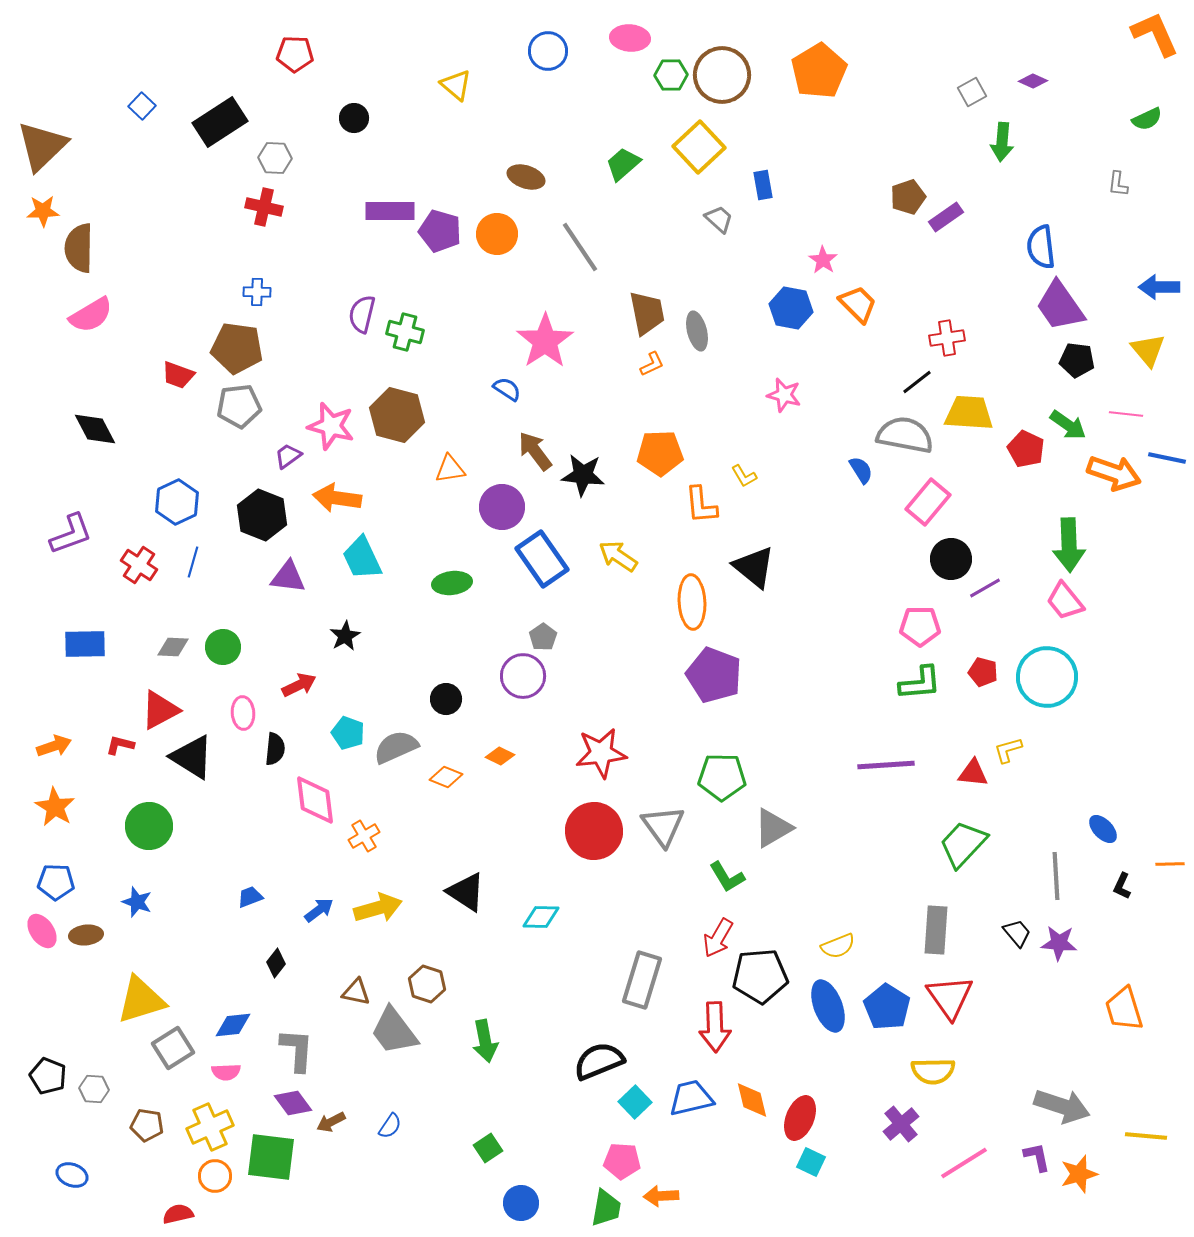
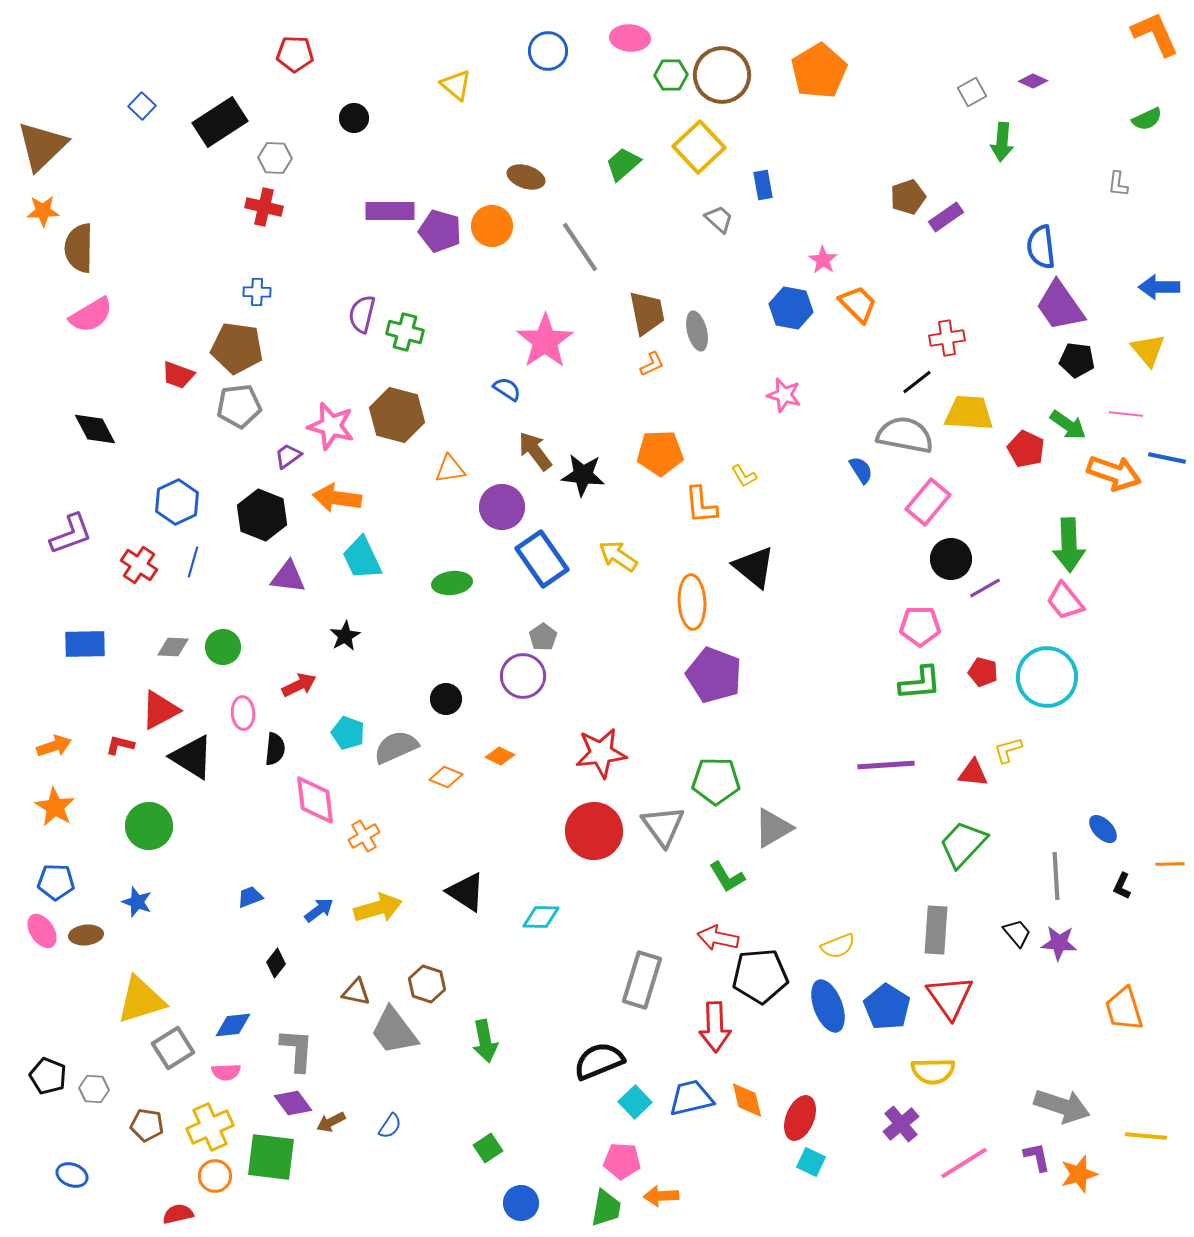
orange circle at (497, 234): moved 5 px left, 8 px up
green pentagon at (722, 777): moved 6 px left, 4 px down
red arrow at (718, 938): rotated 72 degrees clockwise
orange diamond at (752, 1100): moved 5 px left
